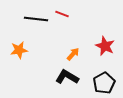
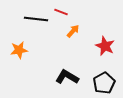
red line: moved 1 px left, 2 px up
orange arrow: moved 23 px up
